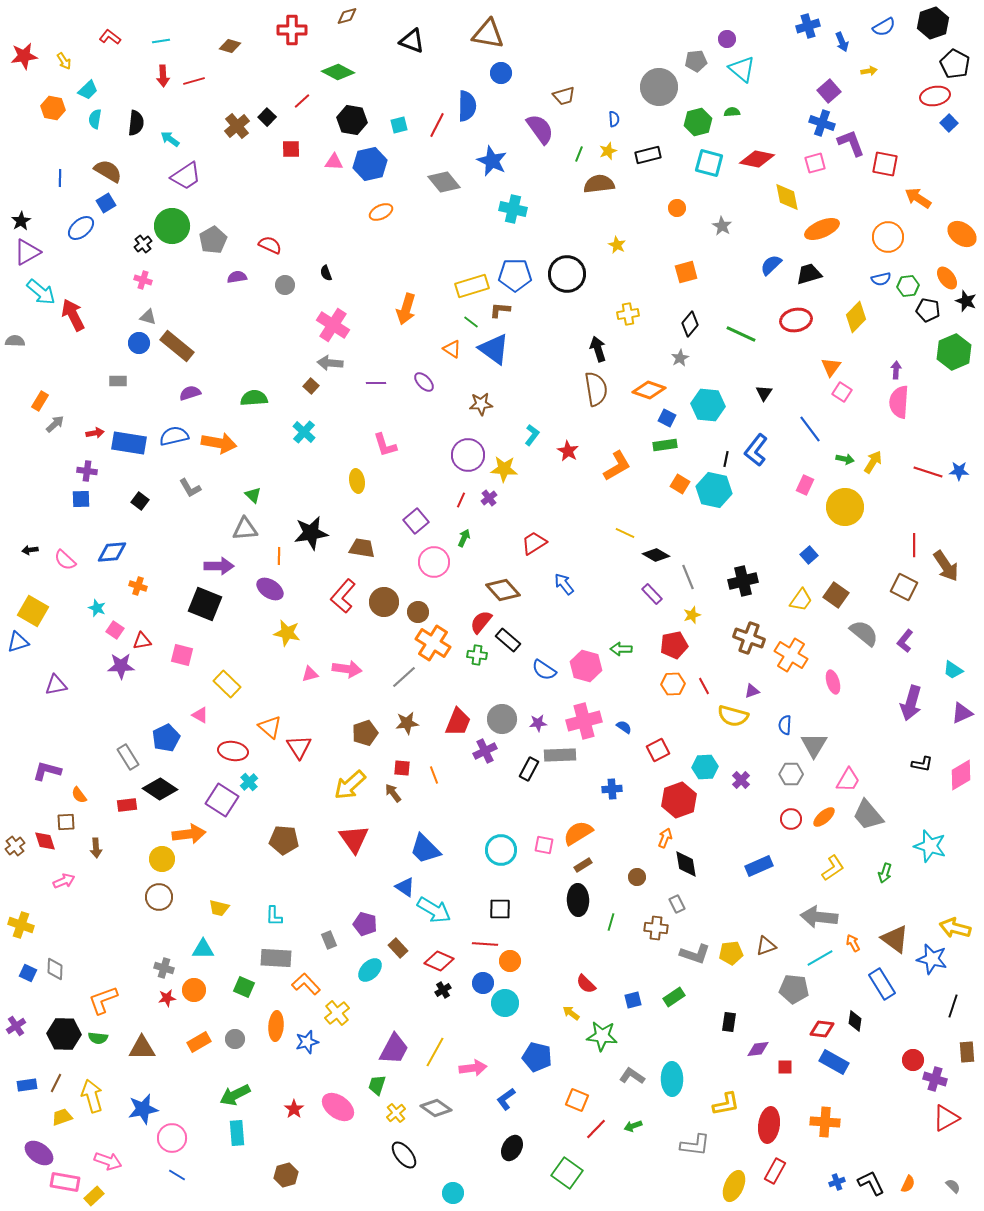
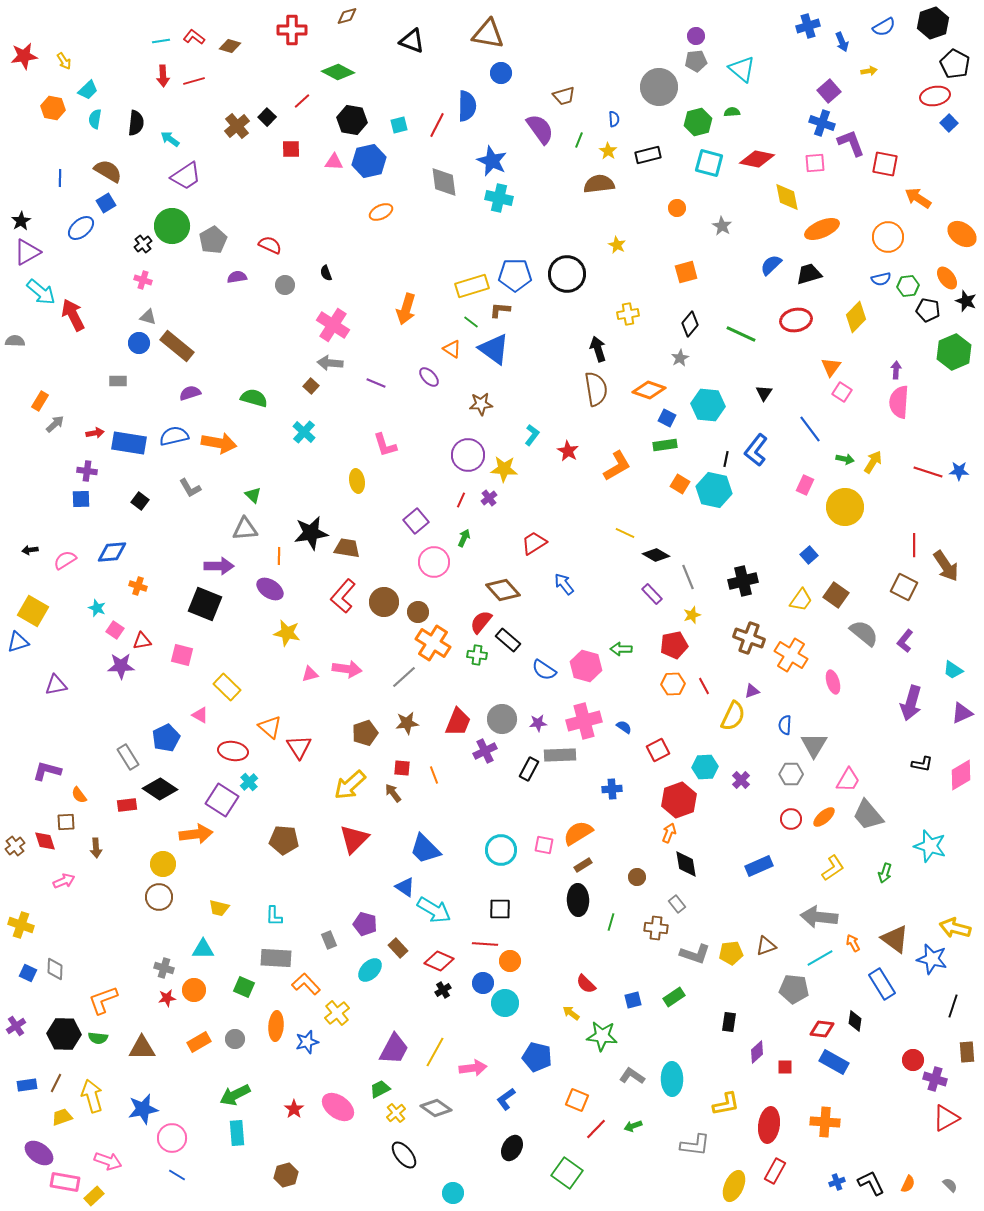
red L-shape at (110, 37): moved 84 px right
purple circle at (727, 39): moved 31 px left, 3 px up
yellow star at (608, 151): rotated 18 degrees counterclockwise
green line at (579, 154): moved 14 px up
pink square at (815, 163): rotated 10 degrees clockwise
blue hexagon at (370, 164): moved 1 px left, 3 px up
gray diamond at (444, 182): rotated 32 degrees clockwise
cyan cross at (513, 209): moved 14 px left, 11 px up
purple ellipse at (424, 382): moved 5 px right, 5 px up
purple line at (376, 383): rotated 24 degrees clockwise
green semicircle at (254, 398): rotated 20 degrees clockwise
brown trapezoid at (362, 548): moved 15 px left
pink semicircle at (65, 560): rotated 105 degrees clockwise
yellow rectangle at (227, 684): moved 3 px down
yellow semicircle at (733, 716): rotated 80 degrees counterclockwise
orange arrow at (189, 834): moved 7 px right
orange arrow at (665, 838): moved 4 px right, 5 px up
red triangle at (354, 839): rotated 20 degrees clockwise
yellow circle at (162, 859): moved 1 px right, 5 px down
gray rectangle at (677, 904): rotated 12 degrees counterclockwise
purple diamond at (758, 1049): moved 1 px left, 3 px down; rotated 35 degrees counterclockwise
green trapezoid at (377, 1085): moved 3 px right, 4 px down; rotated 45 degrees clockwise
gray semicircle at (953, 1186): moved 3 px left, 1 px up
